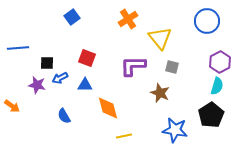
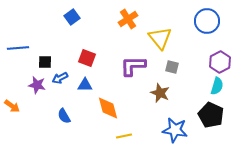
black square: moved 2 px left, 1 px up
black pentagon: rotated 15 degrees counterclockwise
